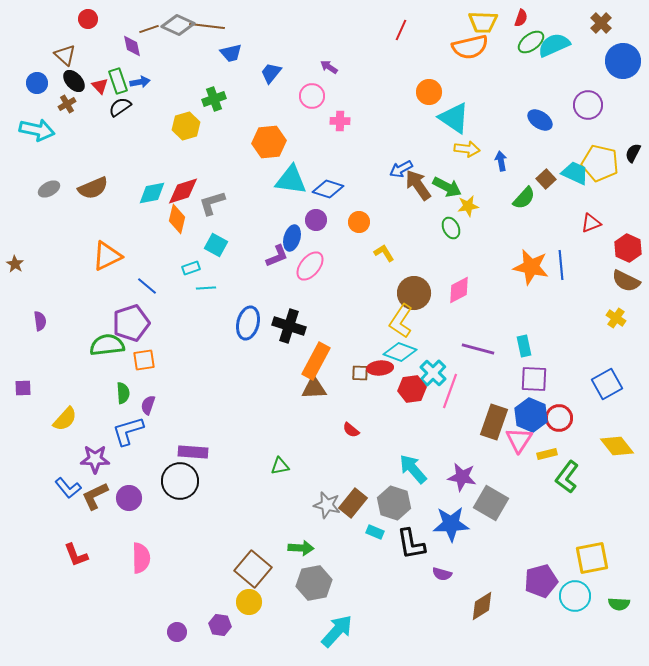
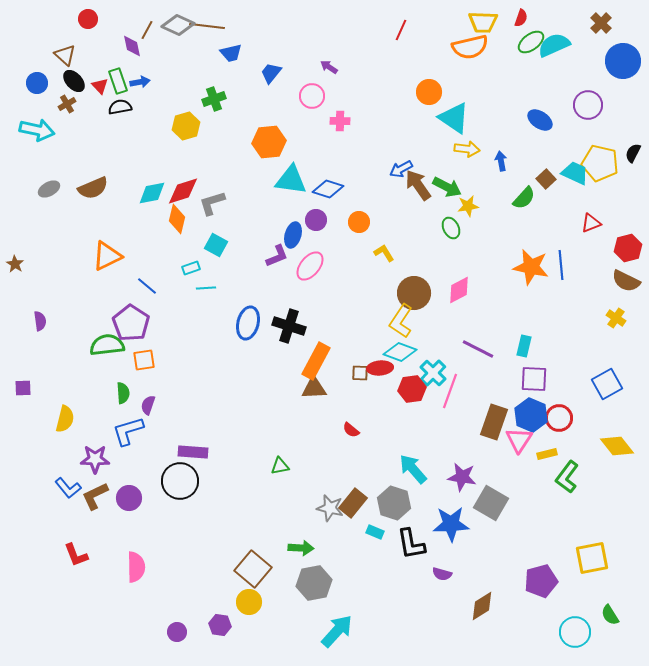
brown line at (149, 29): moved 2 px left, 1 px down; rotated 42 degrees counterclockwise
black semicircle at (120, 107): rotated 25 degrees clockwise
blue ellipse at (292, 238): moved 1 px right, 3 px up
red hexagon at (628, 248): rotated 20 degrees clockwise
purple pentagon at (131, 323): rotated 21 degrees counterclockwise
cyan rectangle at (524, 346): rotated 25 degrees clockwise
purple line at (478, 349): rotated 12 degrees clockwise
yellow semicircle at (65, 419): rotated 28 degrees counterclockwise
gray star at (327, 505): moved 3 px right, 3 px down
pink semicircle at (141, 558): moved 5 px left, 9 px down
cyan circle at (575, 596): moved 36 px down
green semicircle at (619, 604): moved 9 px left, 11 px down; rotated 55 degrees clockwise
